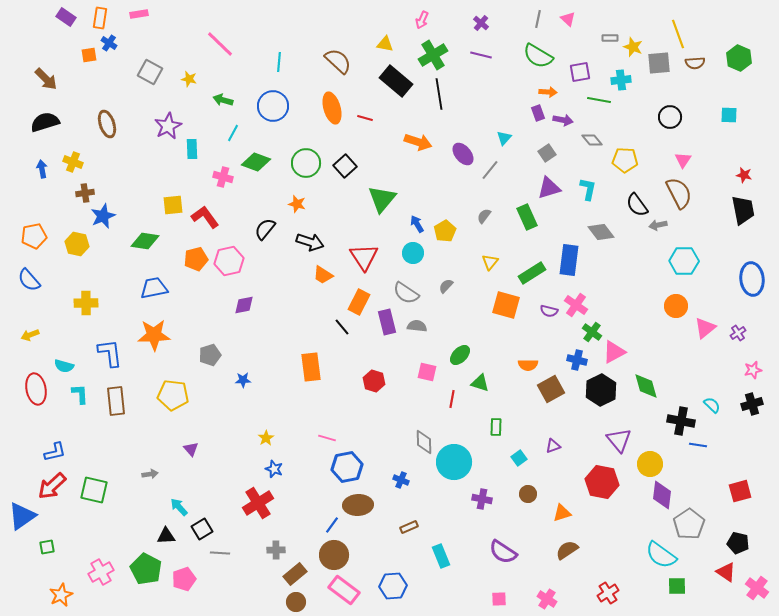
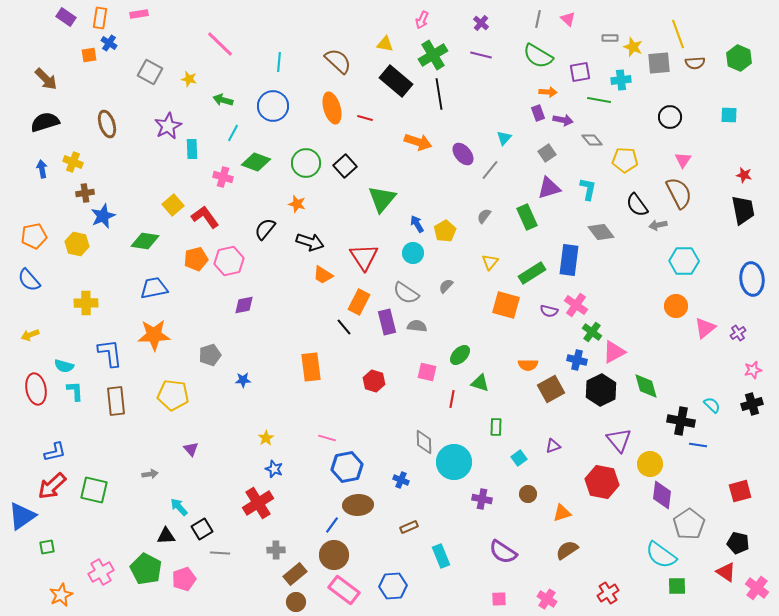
yellow square at (173, 205): rotated 35 degrees counterclockwise
black line at (342, 327): moved 2 px right
cyan L-shape at (80, 394): moved 5 px left, 3 px up
